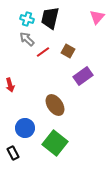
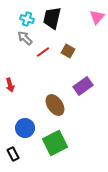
black trapezoid: moved 2 px right
gray arrow: moved 2 px left, 1 px up
purple rectangle: moved 10 px down
green square: rotated 25 degrees clockwise
black rectangle: moved 1 px down
